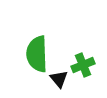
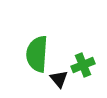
green semicircle: rotated 6 degrees clockwise
